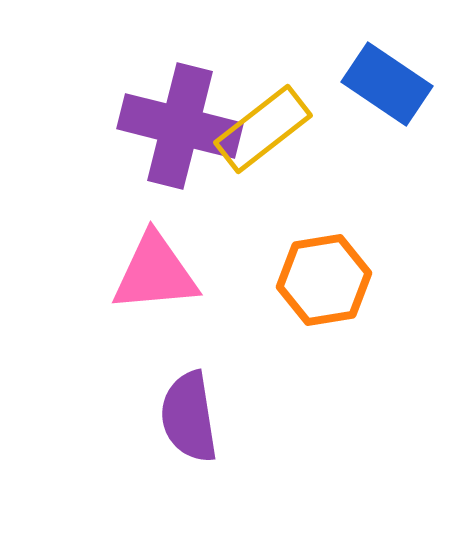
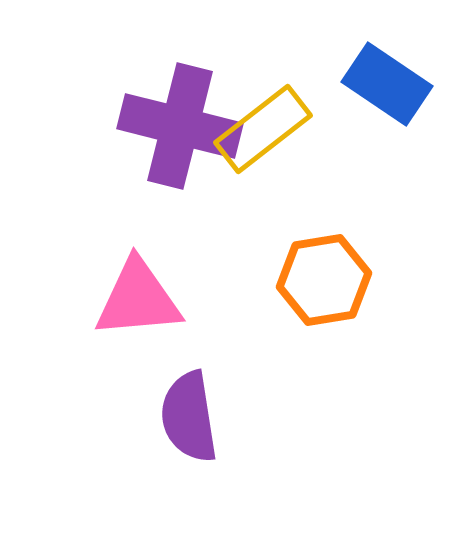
pink triangle: moved 17 px left, 26 px down
